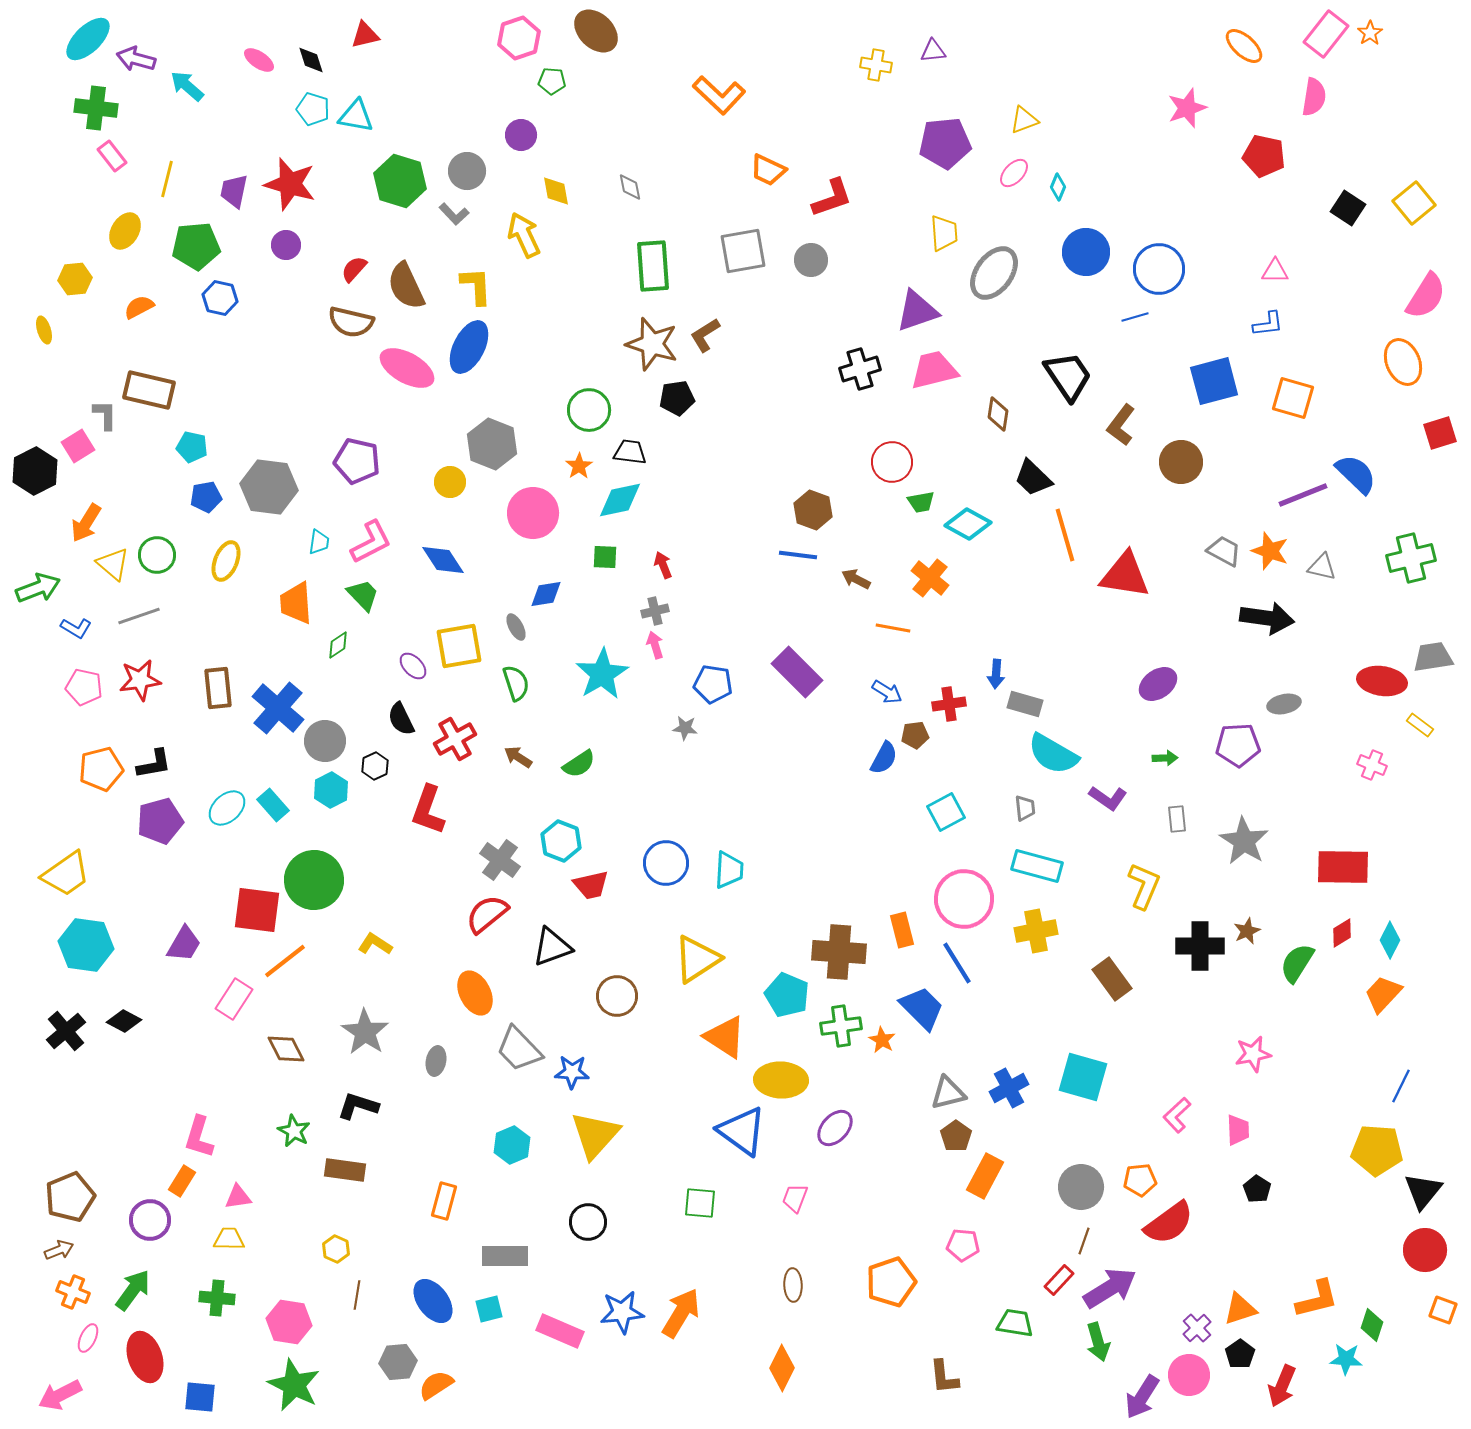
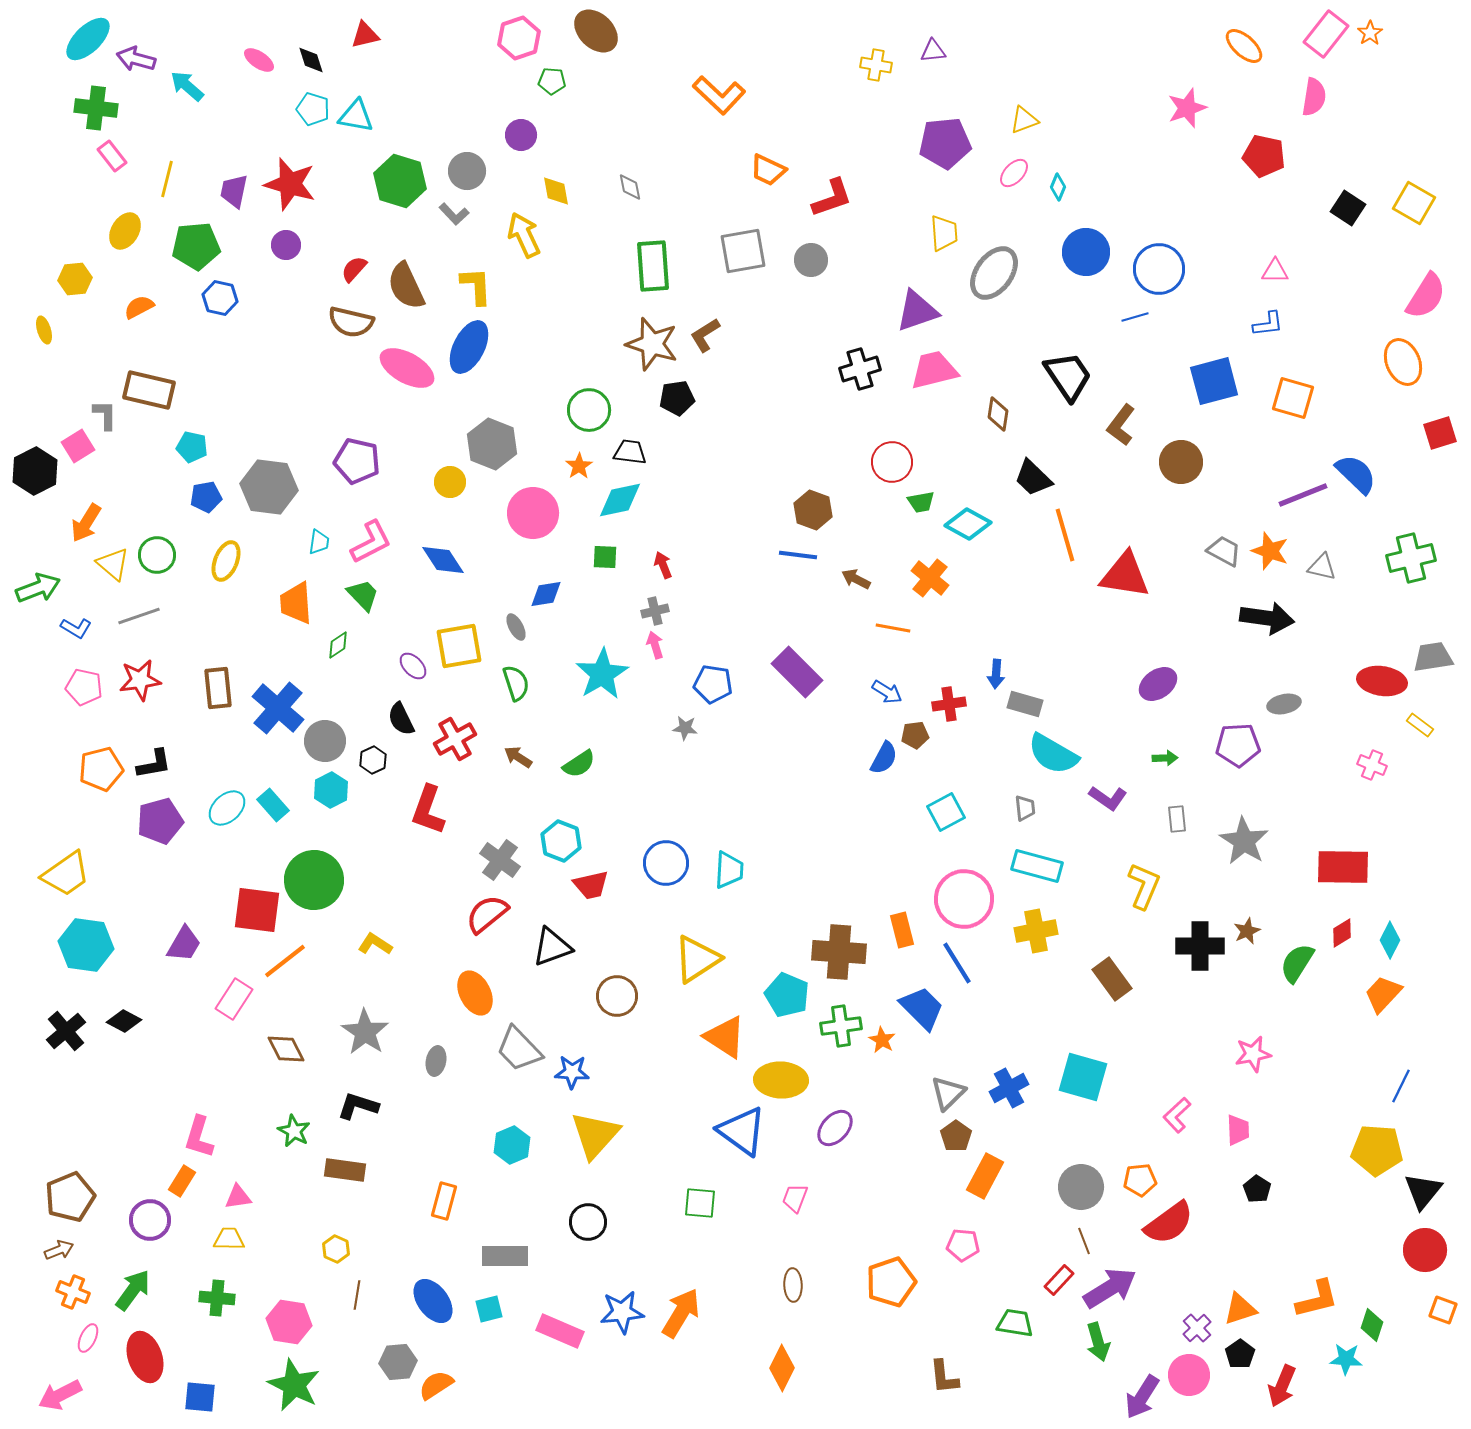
yellow square at (1414, 203): rotated 21 degrees counterclockwise
black hexagon at (375, 766): moved 2 px left, 6 px up
gray triangle at (948, 1093): rotated 30 degrees counterclockwise
brown line at (1084, 1241): rotated 40 degrees counterclockwise
